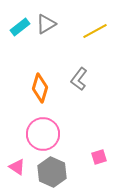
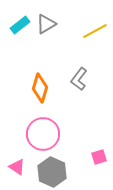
cyan rectangle: moved 2 px up
